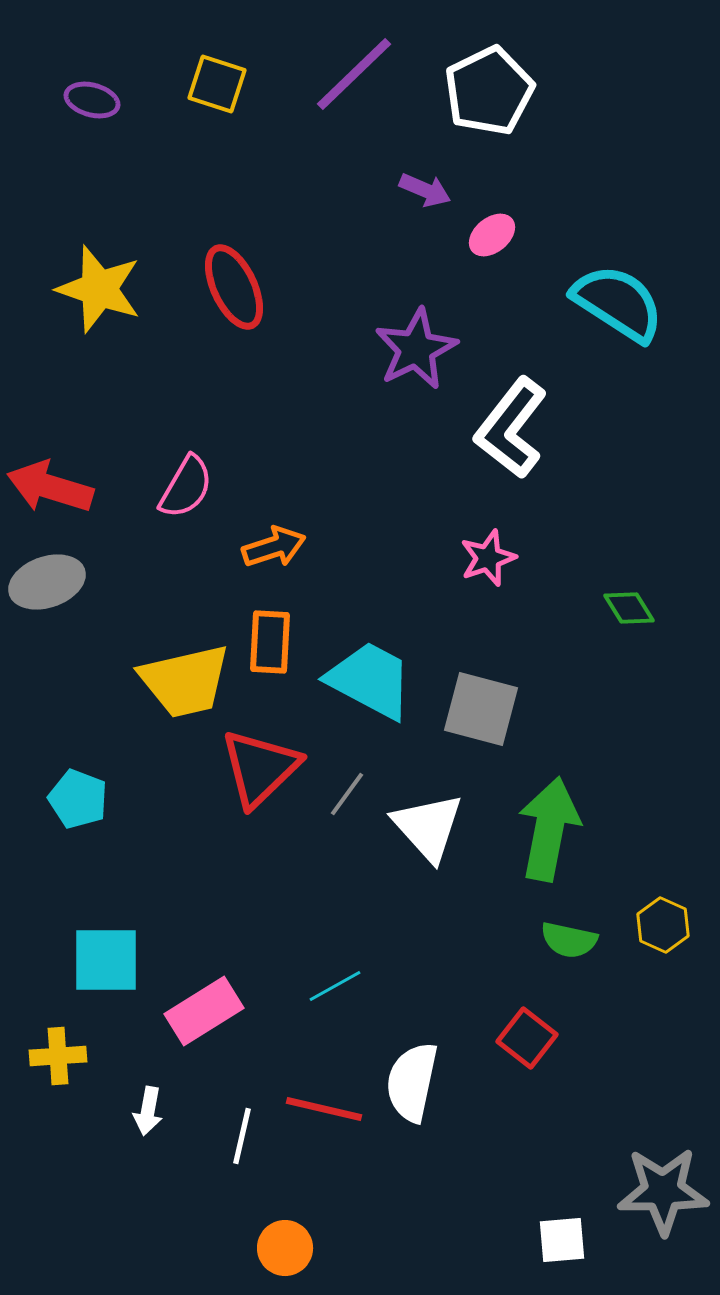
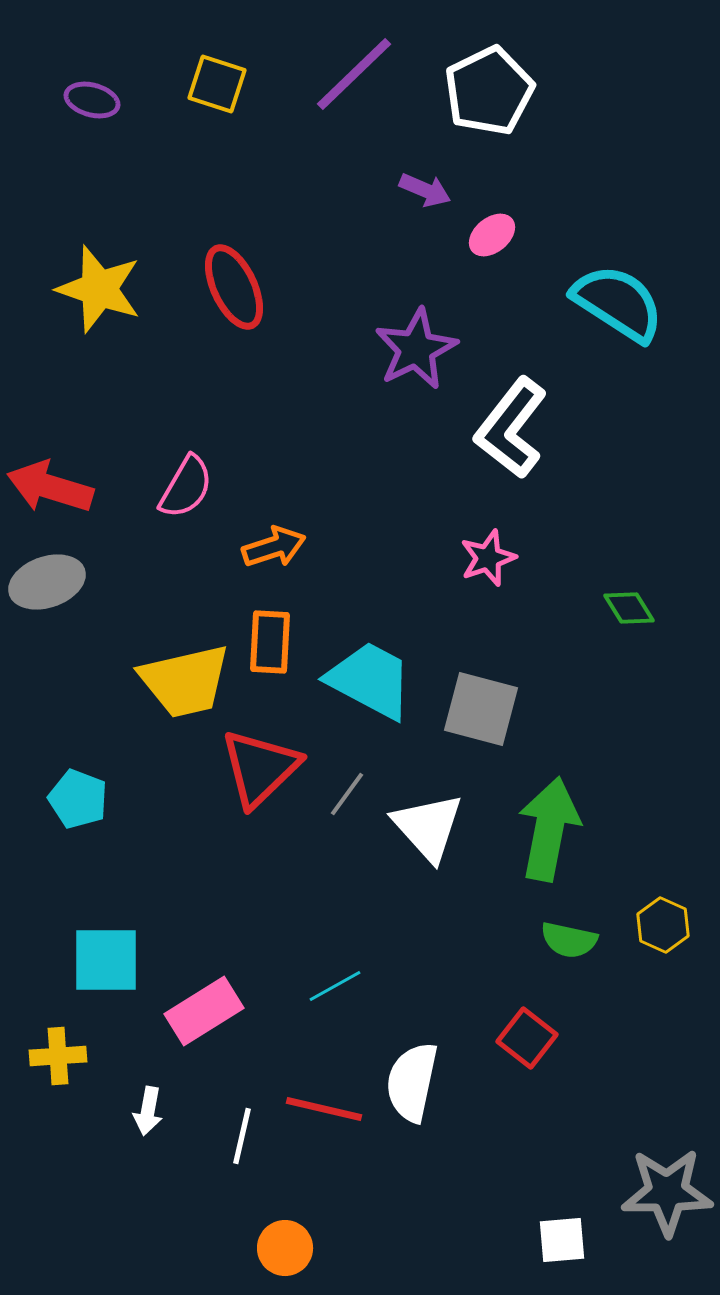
gray star: moved 4 px right, 1 px down
